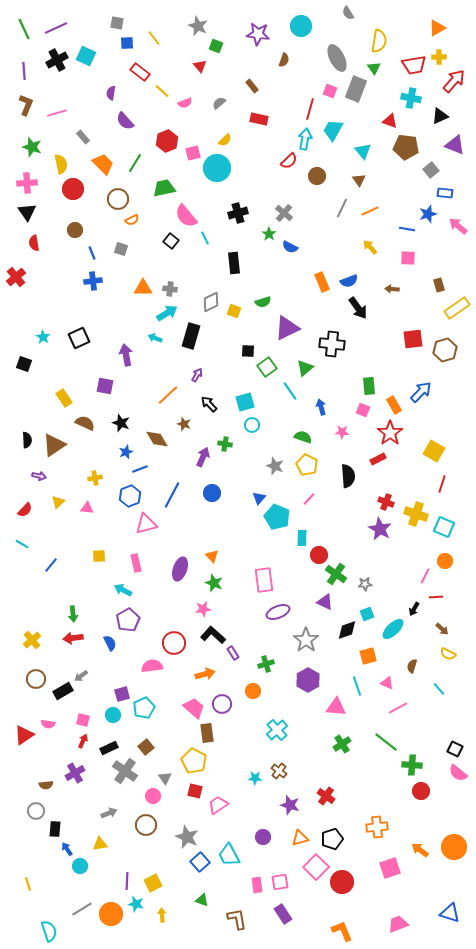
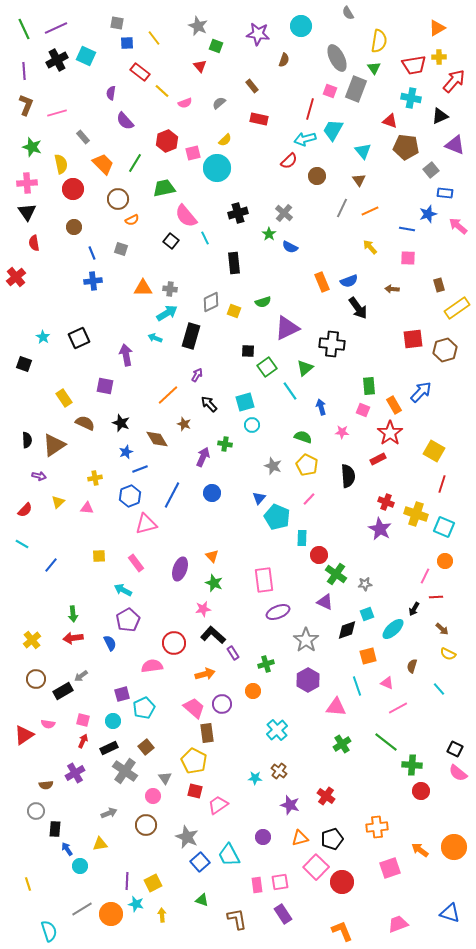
cyan arrow at (305, 139): rotated 115 degrees counterclockwise
brown circle at (75, 230): moved 1 px left, 3 px up
gray star at (275, 466): moved 2 px left
pink rectangle at (136, 563): rotated 24 degrees counterclockwise
cyan circle at (113, 715): moved 6 px down
